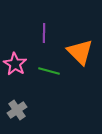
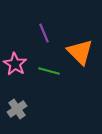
purple line: rotated 24 degrees counterclockwise
gray cross: moved 1 px up
